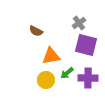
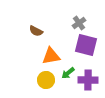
green arrow: moved 1 px right
purple cross: moved 2 px down
